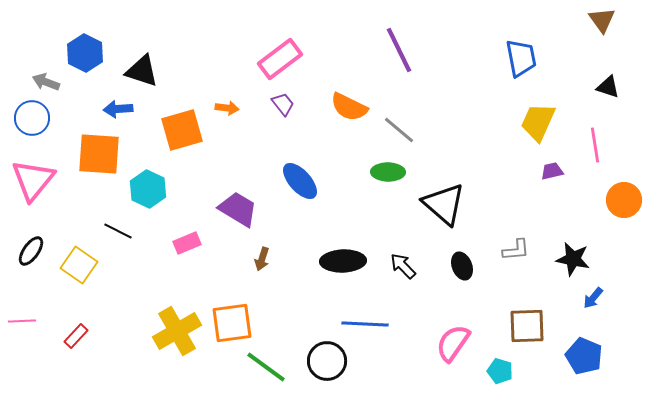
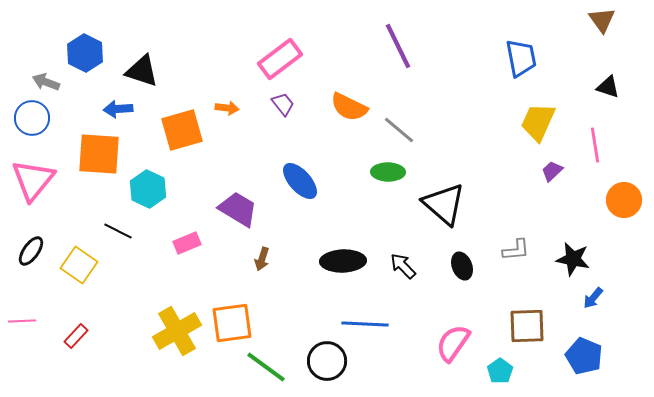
purple line at (399, 50): moved 1 px left, 4 px up
purple trapezoid at (552, 171): rotated 30 degrees counterclockwise
cyan pentagon at (500, 371): rotated 20 degrees clockwise
